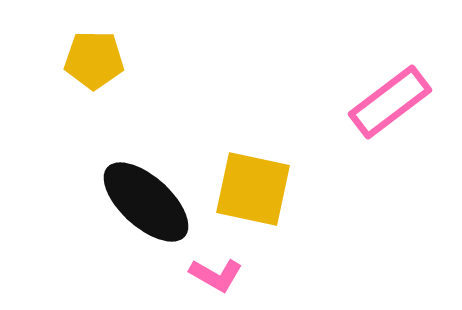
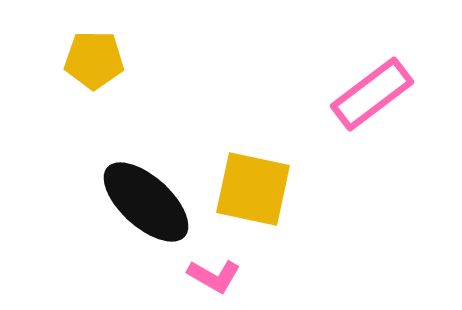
pink rectangle: moved 18 px left, 8 px up
pink L-shape: moved 2 px left, 1 px down
